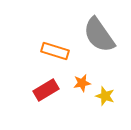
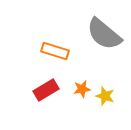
gray semicircle: moved 5 px right, 1 px up; rotated 15 degrees counterclockwise
orange star: moved 6 px down
